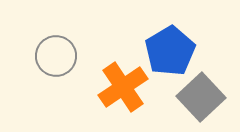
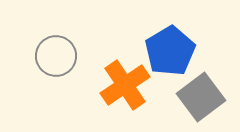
orange cross: moved 2 px right, 2 px up
gray square: rotated 6 degrees clockwise
